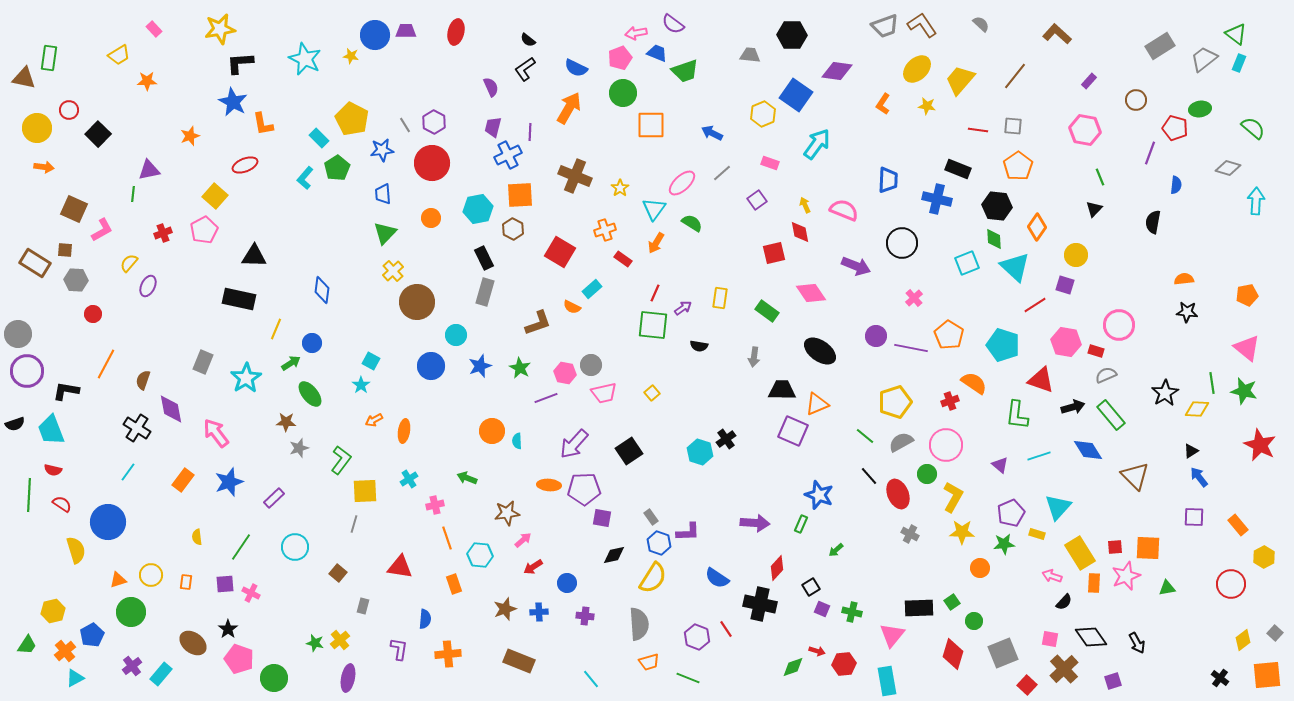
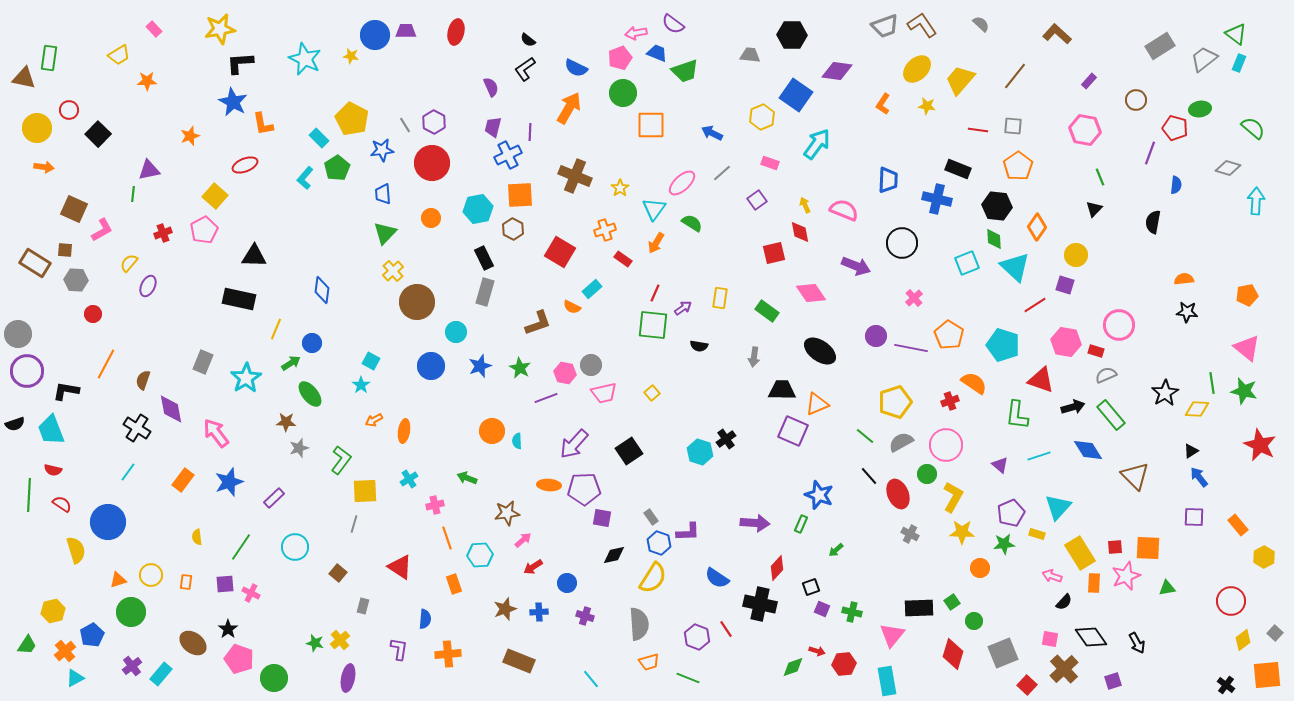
yellow hexagon at (763, 114): moved 1 px left, 3 px down
cyan circle at (456, 335): moved 3 px up
cyan hexagon at (480, 555): rotated 10 degrees counterclockwise
red triangle at (400, 567): rotated 24 degrees clockwise
red circle at (1231, 584): moved 17 px down
black square at (811, 587): rotated 12 degrees clockwise
purple cross at (585, 616): rotated 12 degrees clockwise
black cross at (1220, 678): moved 6 px right, 7 px down
